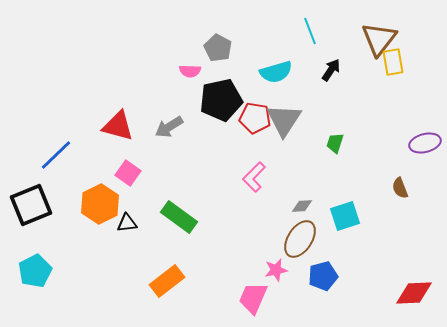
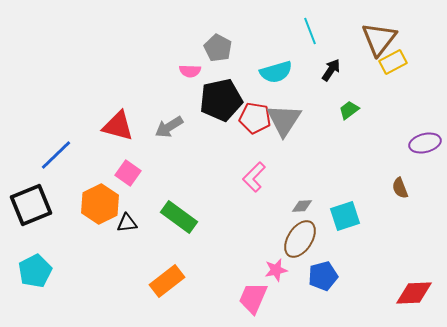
yellow rectangle: rotated 72 degrees clockwise
green trapezoid: moved 14 px right, 33 px up; rotated 35 degrees clockwise
